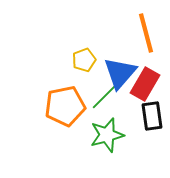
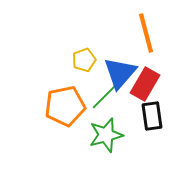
green star: moved 1 px left
